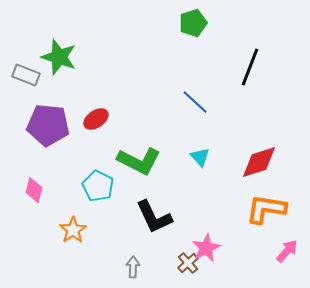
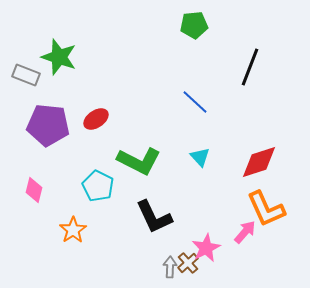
green pentagon: moved 1 px right, 2 px down; rotated 12 degrees clockwise
orange L-shape: rotated 123 degrees counterclockwise
pink arrow: moved 42 px left, 19 px up
gray arrow: moved 37 px right
